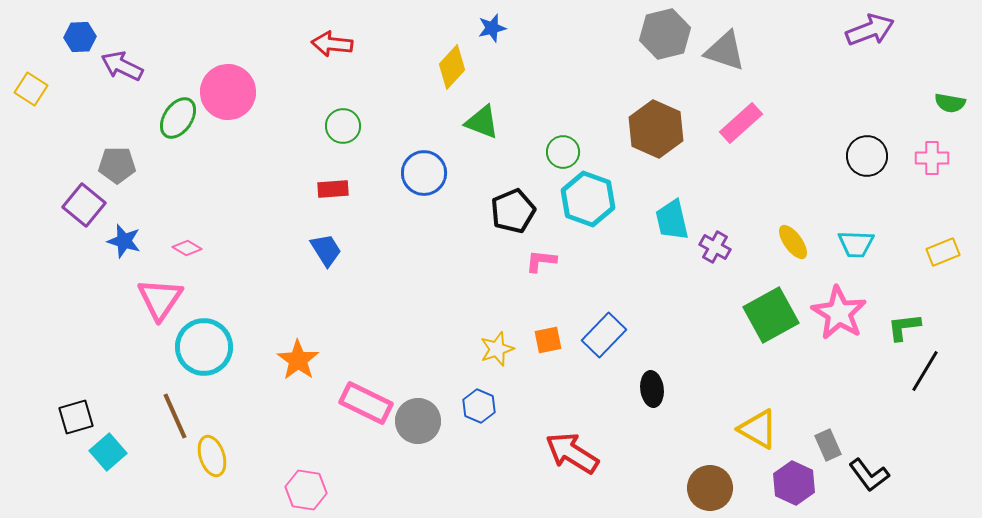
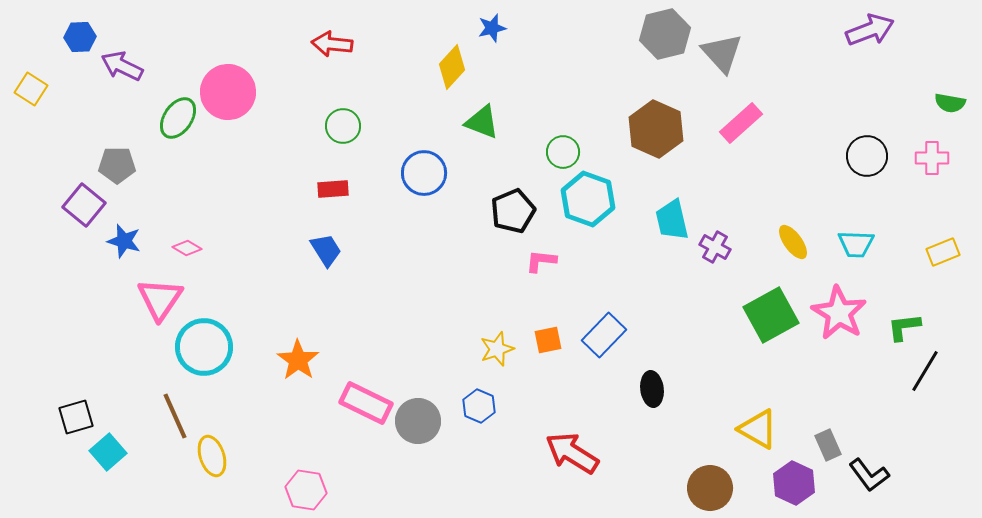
gray triangle at (725, 51): moved 3 px left, 2 px down; rotated 30 degrees clockwise
